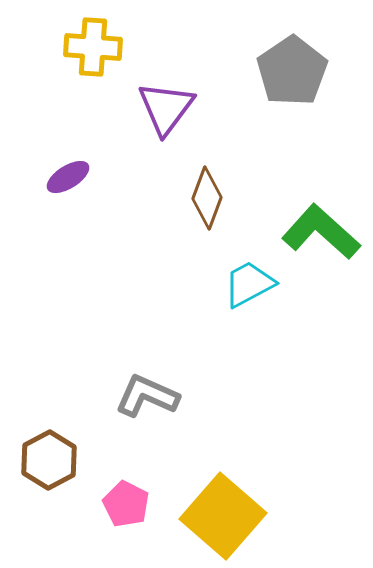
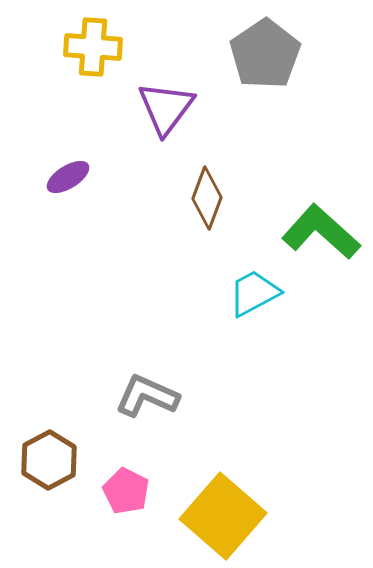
gray pentagon: moved 27 px left, 17 px up
cyan trapezoid: moved 5 px right, 9 px down
pink pentagon: moved 13 px up
